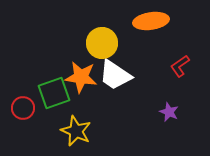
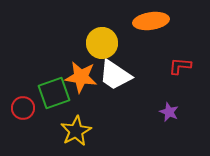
red L-shape: rotated 40 degrees clockwise
yellow star: rotated 20 degrees clockwise
